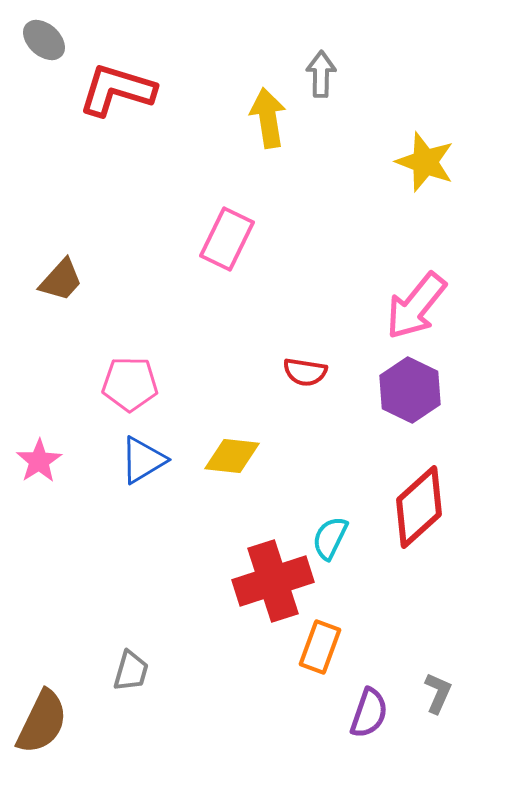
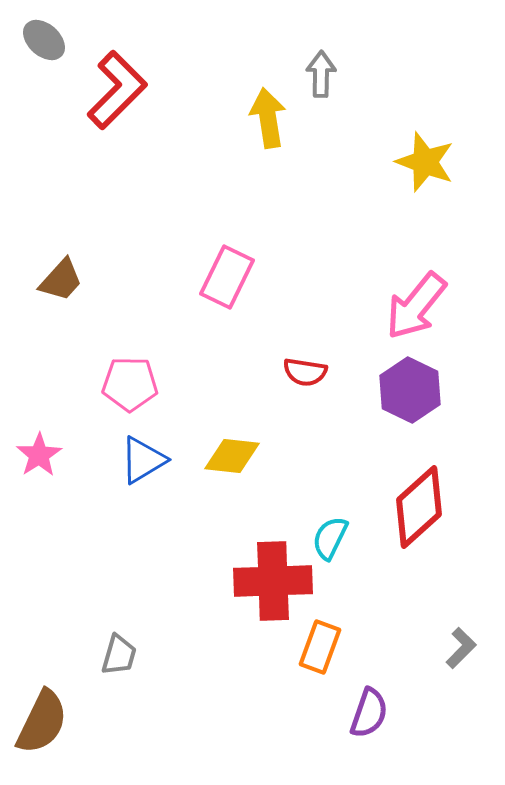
red L-shape: rotated 118 degrees clockwise
pink rectangle: moved 38 px down
pink star: moved 6 px up
red cross: rotated 16 degrees clockwise
gray trapezoid: moved 12 px left, 16 px up
gray L-shape: moved 23 px right, 45 px up; rotated 21 degrees clockwise
